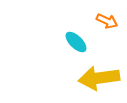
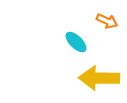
yellow arrow: rotated 9 degrees clockwise
